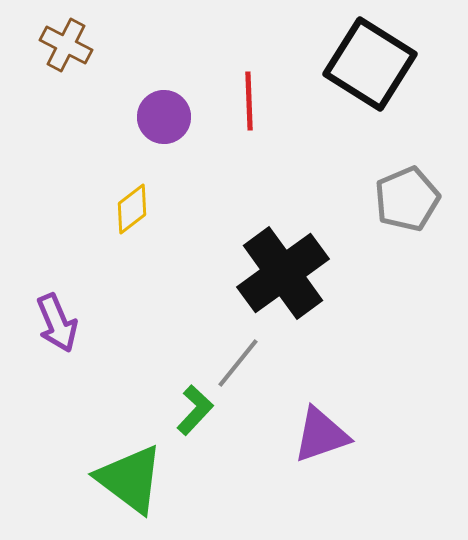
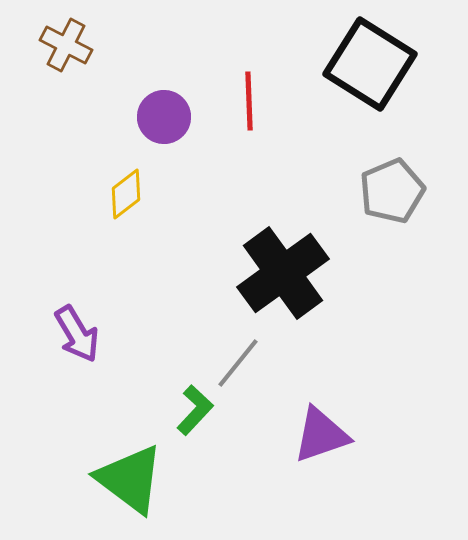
gray pentagon: moved 15 px left, 8 px up
yellow diamond: moved 6 px left, 15 px up
purple arrow: moved 20 px right, 11 px down; rotated 8 degrees counterclockwise
